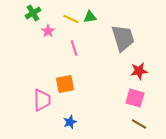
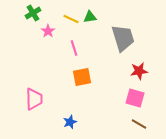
orange square: moved 17 px right, 7 px up
pink trapezoid: moved 8 px left, 1 px up
